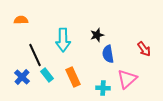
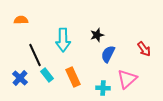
blue semicircle: rotated 36 degrees clockwise
blue cross: moved 2 px left, 1 px down
